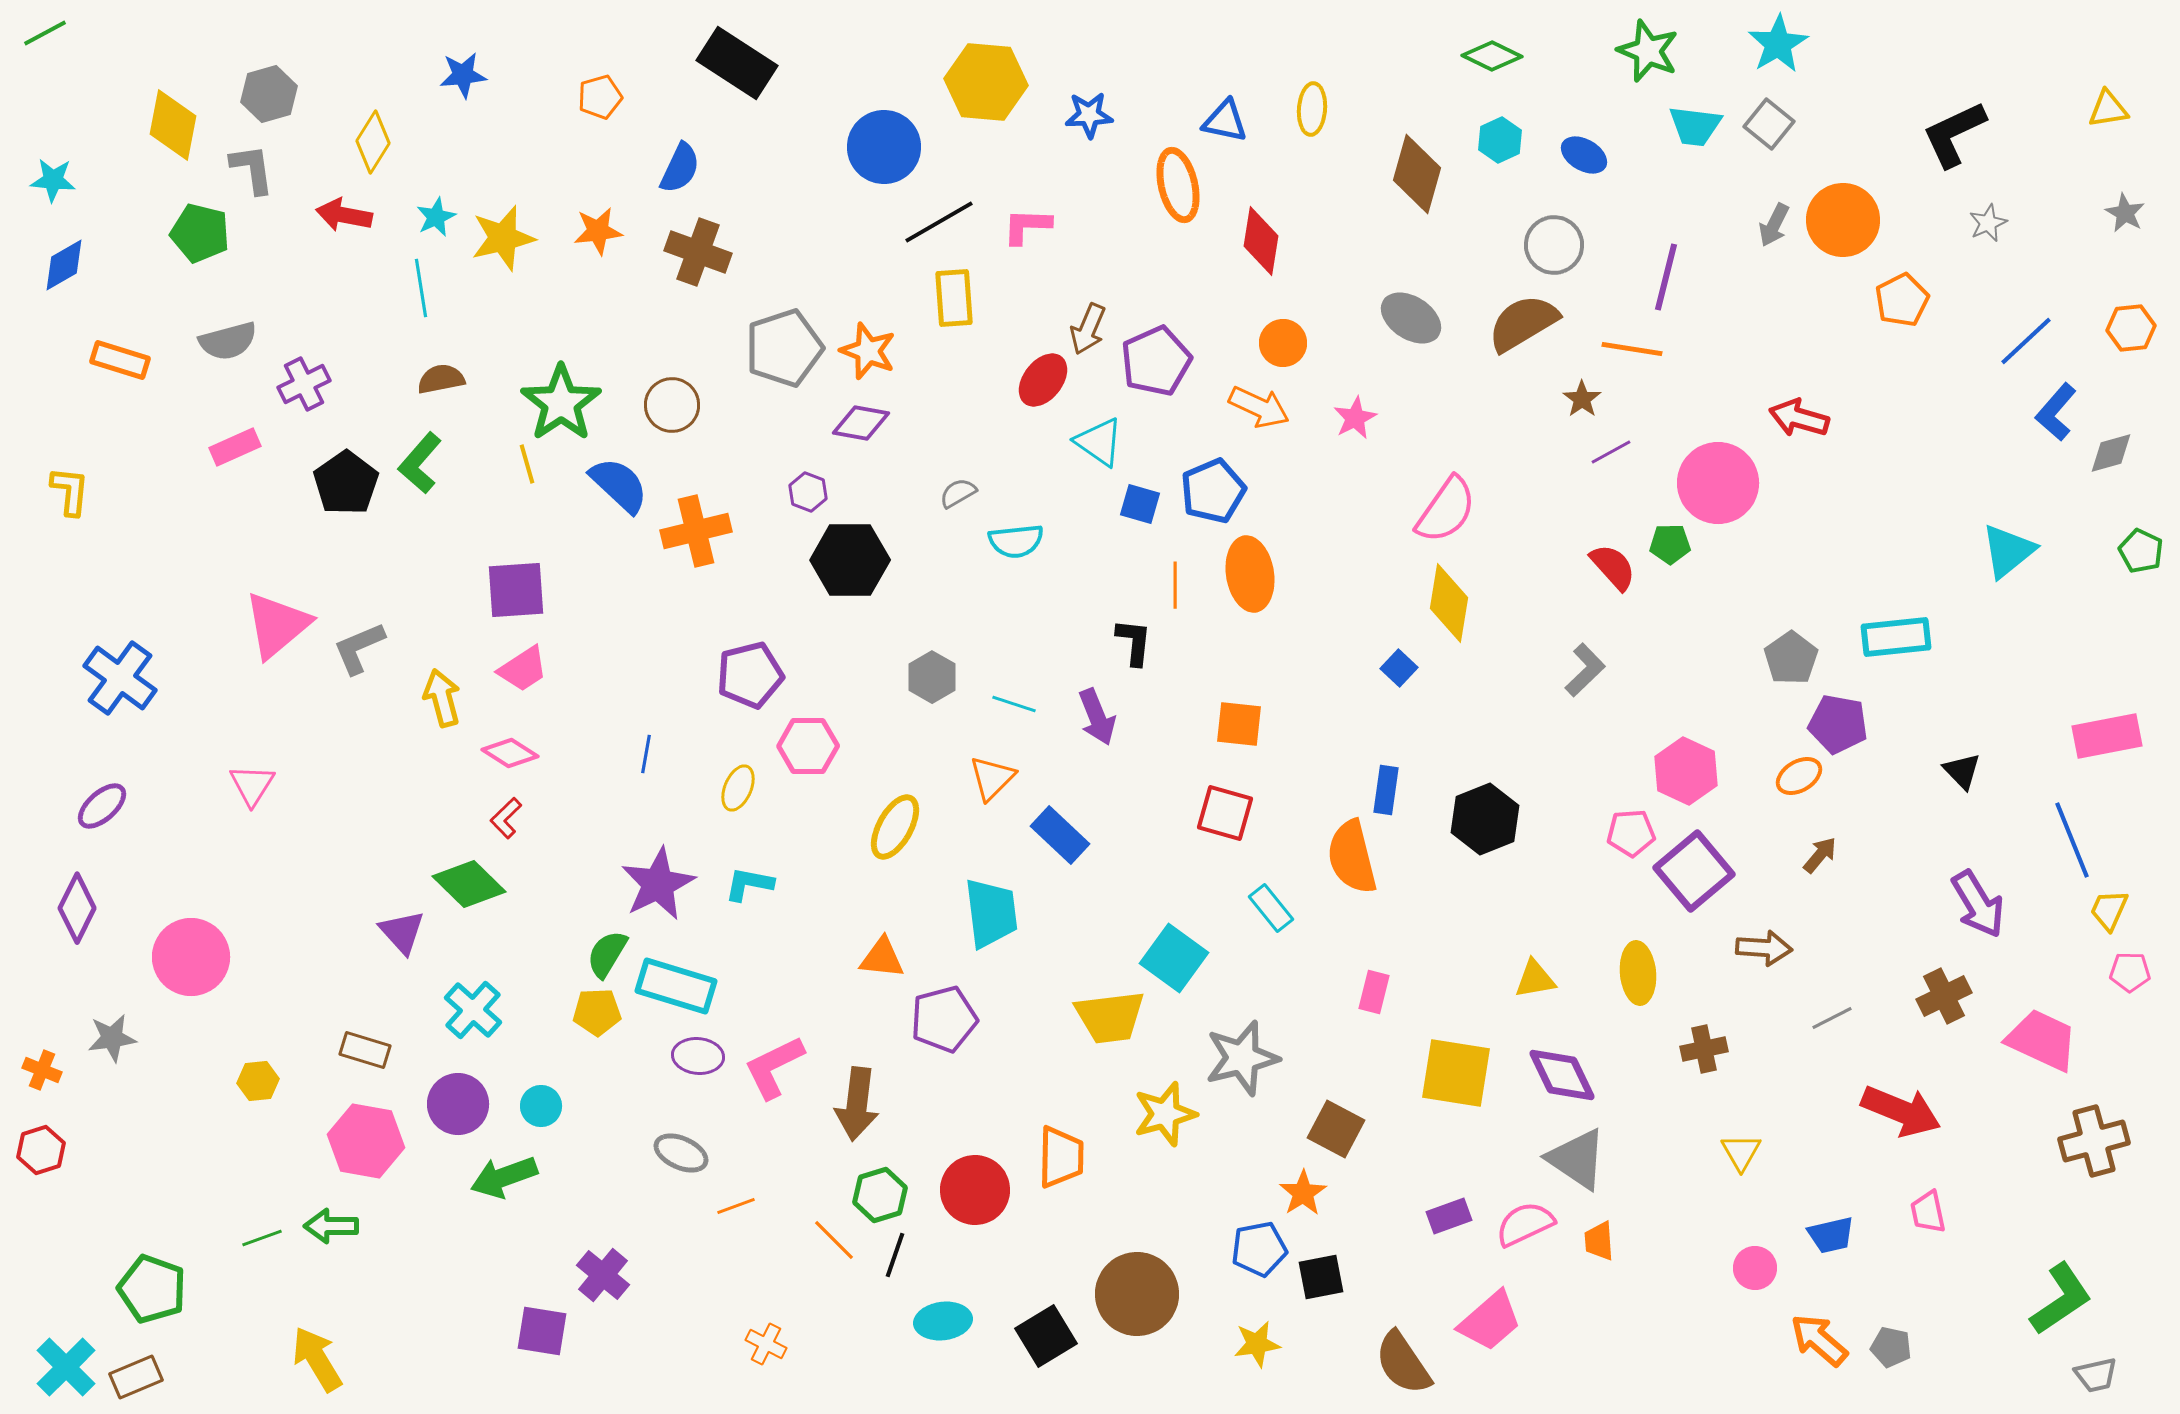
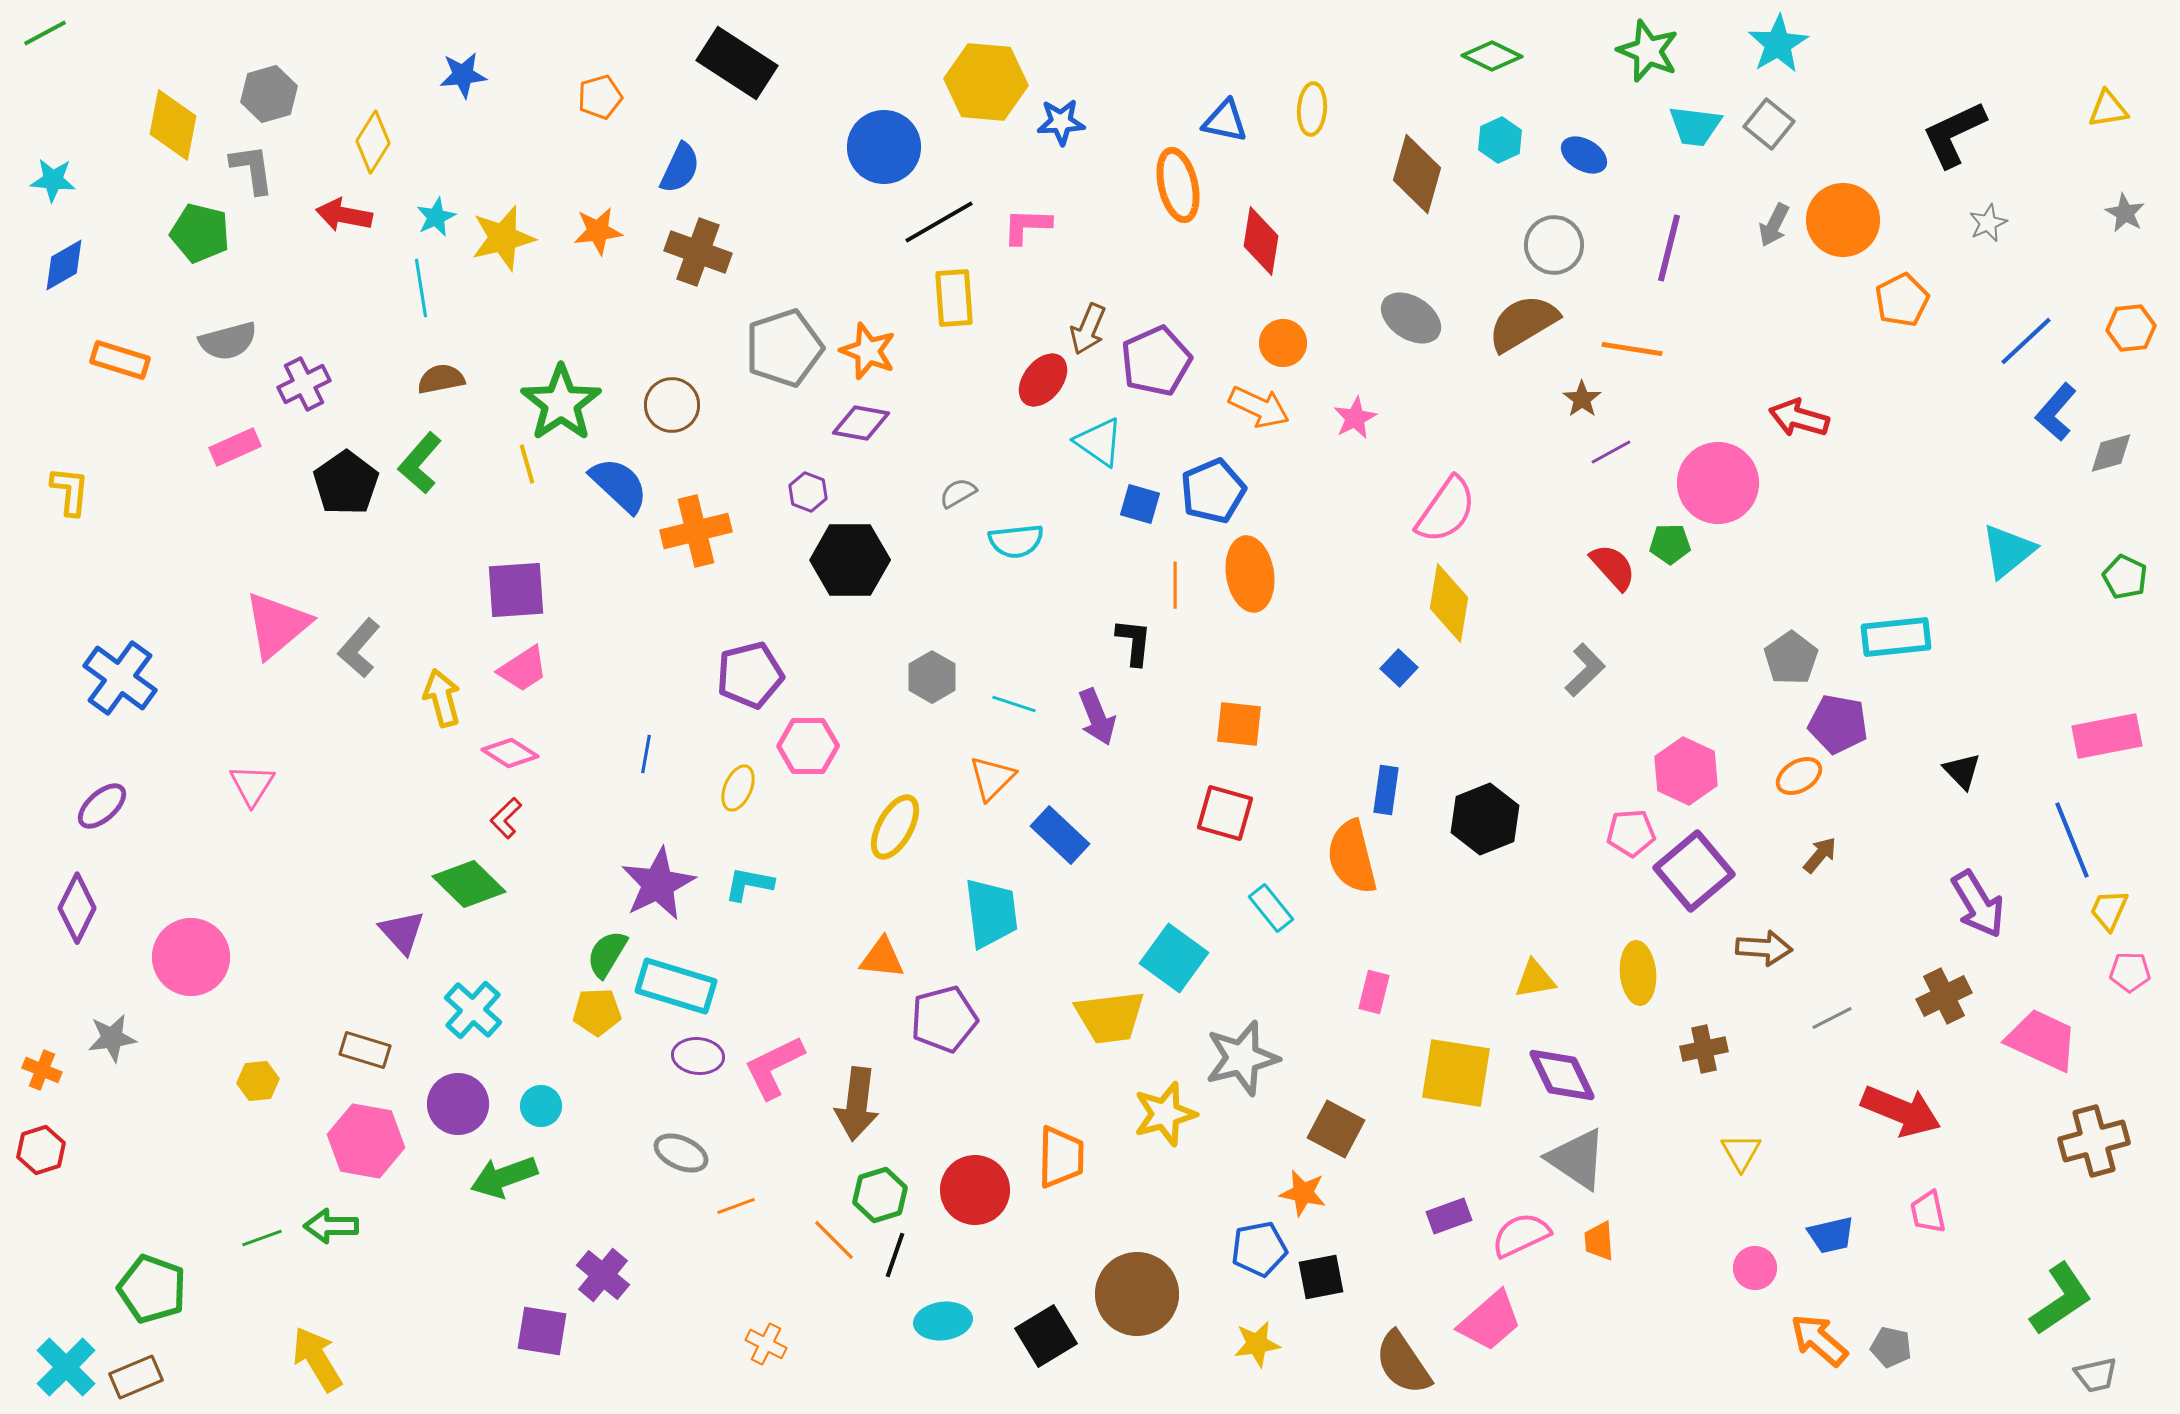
blue star at (1089, 115): moved 28 px left, 7 px down
purple line at (1666, 277): moved 3 px right, 29 px up
green pentagon at (2141, 551): moved 16 px left, 26 px down
gray L-shape at (359, 648): rotated 26 degrees counterclockwise
orange star at (1303, 1193): rotated 27 degrees counterclockwise
pink semicircle at (1525, 1224): moved 4 px left, 11 px down
